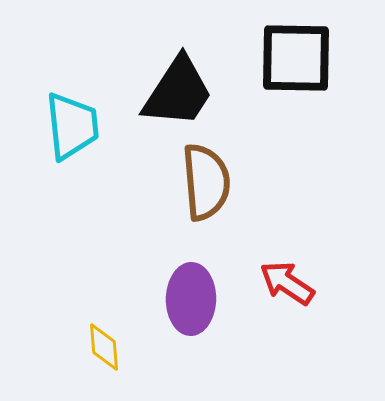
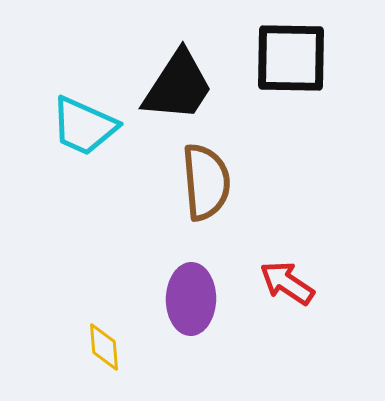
black square: moved 5 px left
black trapezoid: moved 6 px up
cyan trapezoid: moved 12 px right; rotated 120 degrees clockwise
